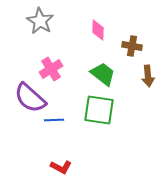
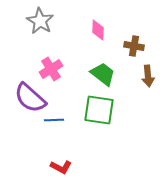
brown cross: moved 2 px right
